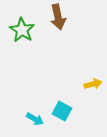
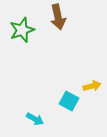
green star: rotated 20 degrees clockwise
yellow arrow: moved 1 px left, 2 px down
cyan square: moved 7 px right, 10 px up
